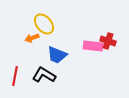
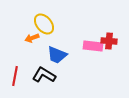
red cross: moved 1 px right; rotated 14 degrees counterclockwise
